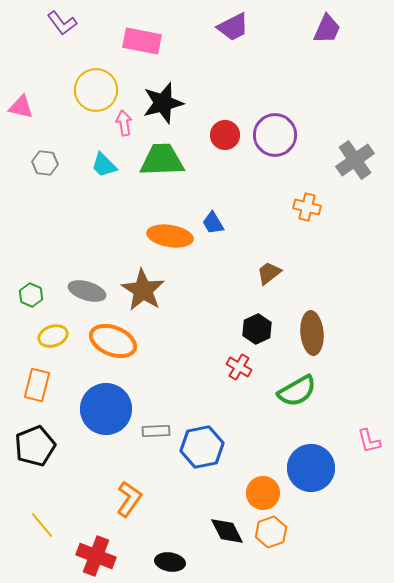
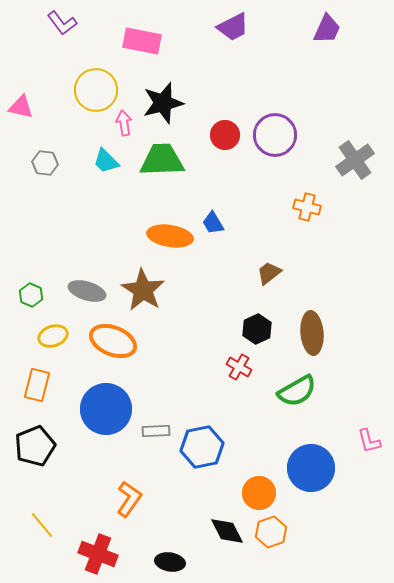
cyan trapezoid at (104, 165): moved 2 px right, 4 px up
orange circle at (263, 493): moved 4 px left
red cross at (96, 556): moved 2 px right, 2 px up
